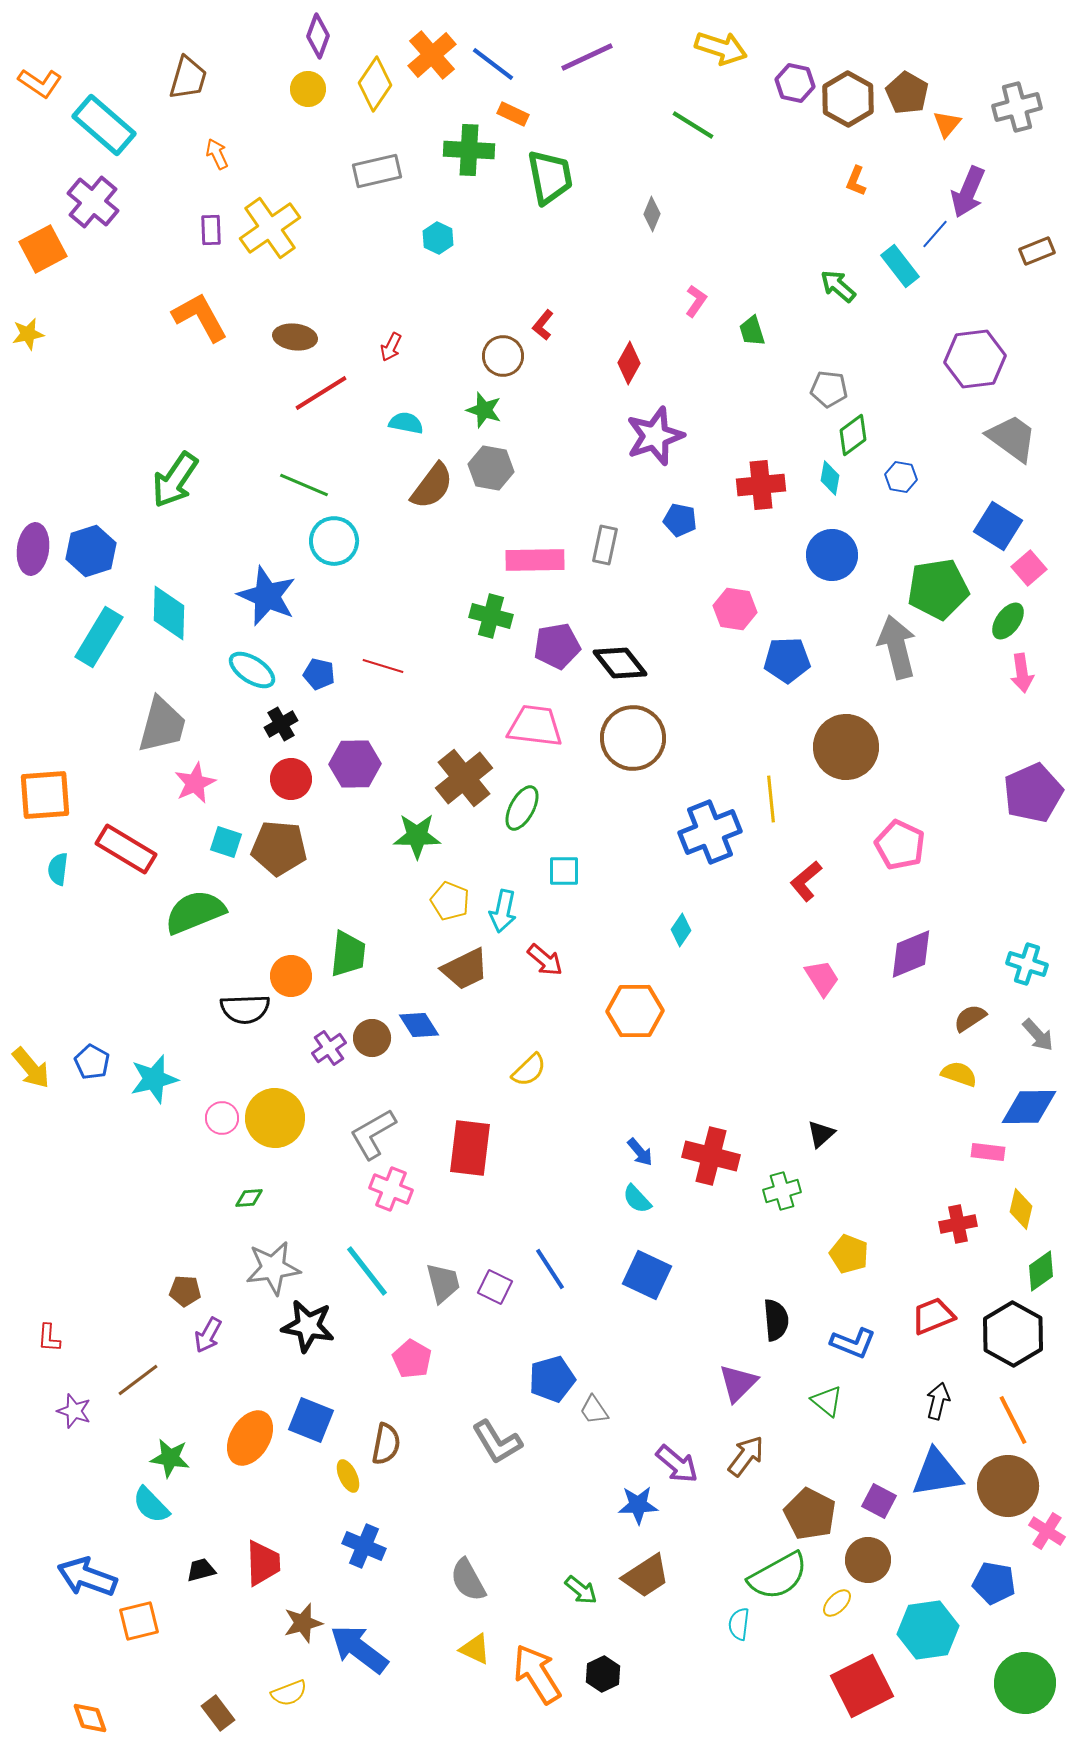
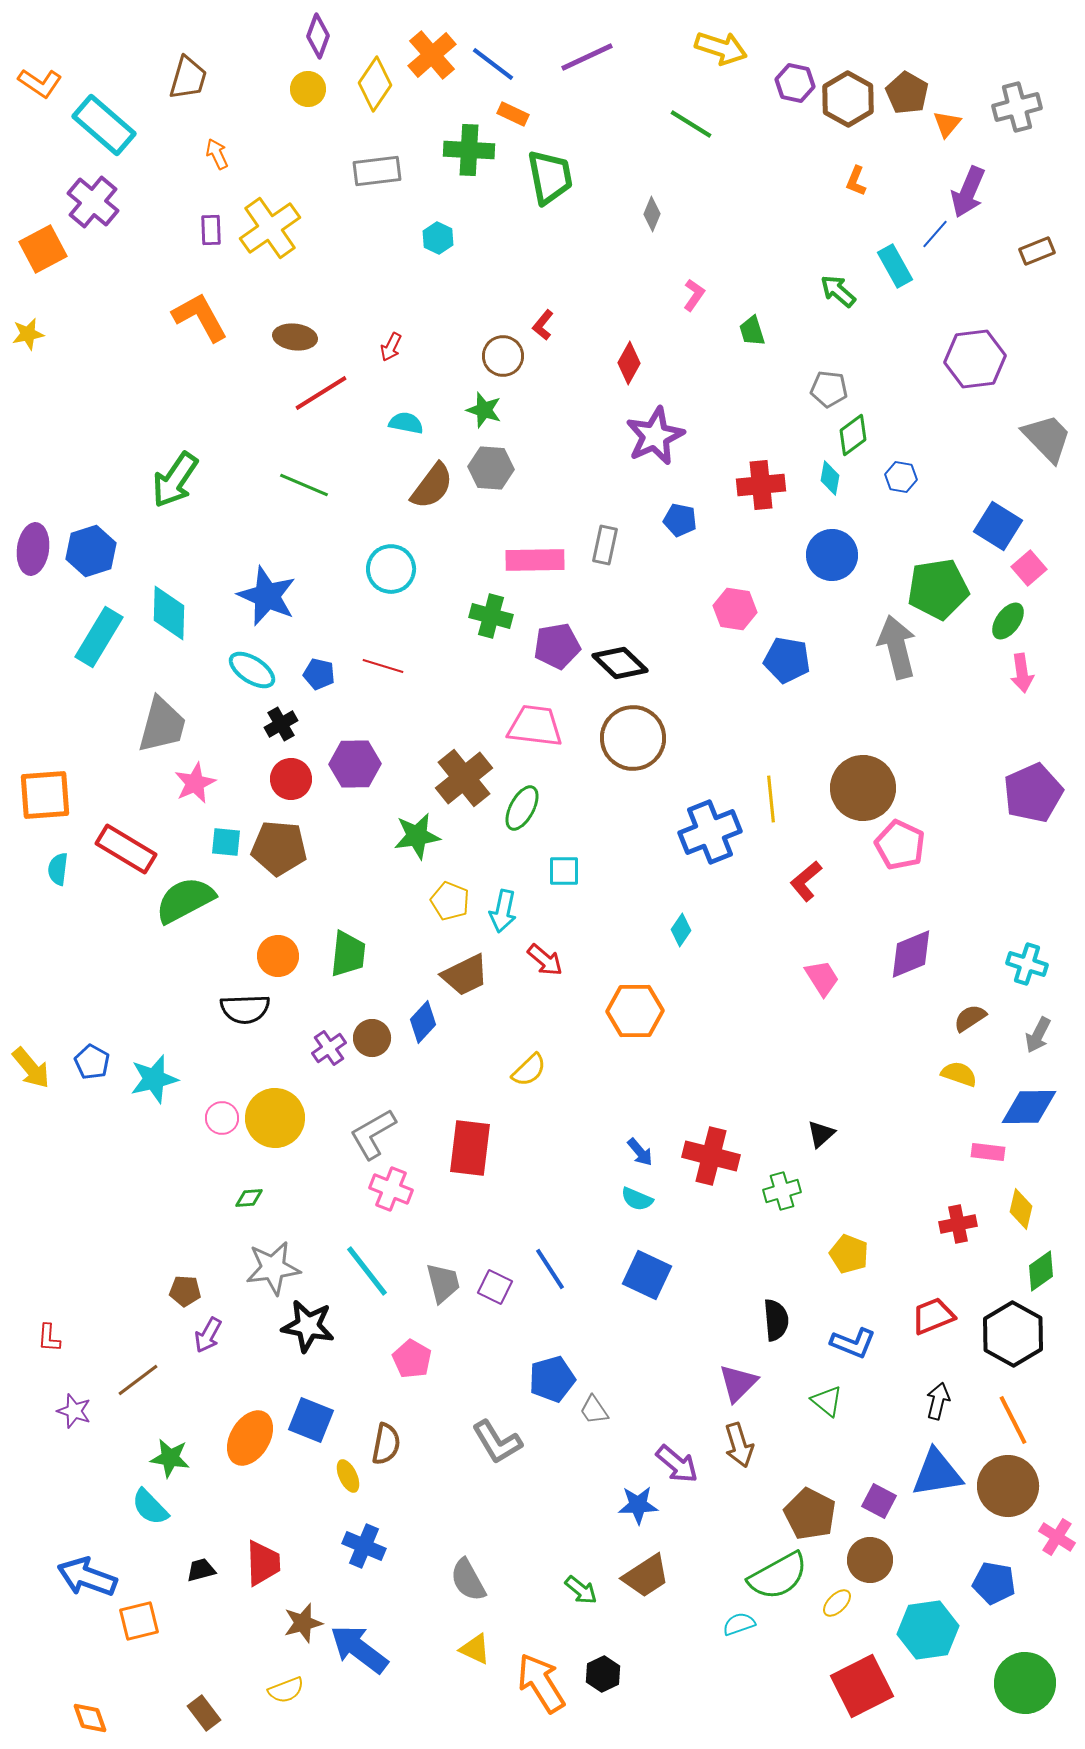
green line at (693, 125): moved 2 px left, 1 px up
gray rectangle at (377, 171): rotated 6 degrees clockwise
cyan rectangle at (900, 266): moved 5 px left; rotated 9 degrees clockwise
green arrow at (838, 286): moved 5 px down
pink L-shape at (696, 301): moved 2 px left, 6 px up
purple star at (655, 436): rotated 6 degrees counterclockwise
gray trapezoid at (1012, 438): moved 35 px right; rotated 10 degrees clockwise
gray hexagon at (491, 468): rotated 6 degrees counterclockwise
cyan circle at (334, 541): moved 57 px right, 28 px down
blue pentagon at (787, 660): rotated 12 degrees clockwise
black diamond at (620, 663): rotated 8 degrees counterclockwise
brown circle at (846, 747): moved 17 px right, 41 px down
green star at (417, 836): rotated 9 degrees counterclockwise
cyan square at (226, 842): rotated 12 degrees counterclockwise
green semicircle at (195, 912): moved 10 px left, 12 px up; rotated 6 degrees counterclockwise
brown trapezoid at (465, 969): moved 6 px down
orange circle at (291, 976): moved 13 px left, 20 px up
blue diamond at (419, 1025): moved 4 px right, 3 px up; rotated 75 degrees clockwise
gray arrow at (1038, 1035): rotated 69 degrees clockwise
cyan semicircle at (637, 1199): rotated 24 degrees counterclockwise
brown arrow at (746, 1456): moved 7 px left, 11 px up; rotated 126 degrees clockwise
cyan semicircle at (151, 1505): moved 1 px left, 2 px down
pink cross at (1047, 1531): moved 10 px right, 6 px down
brown circle at (868, 1560): moved 2 px right
cyan semicircle at (739, 1624): rotated 64 degrees clockwise
orange arrow at (537, 1674): moved 4 px right, 9 px down
yellow semicircle at (289, 1693): moved 3 px left, 3 px up
brown rectangle at (218, 1713): moved 14 px left
